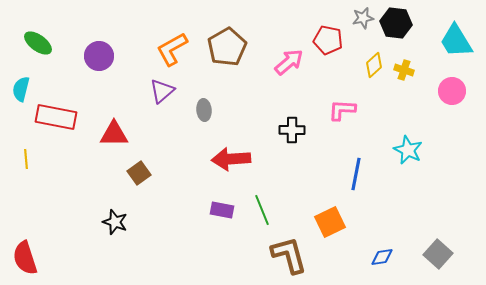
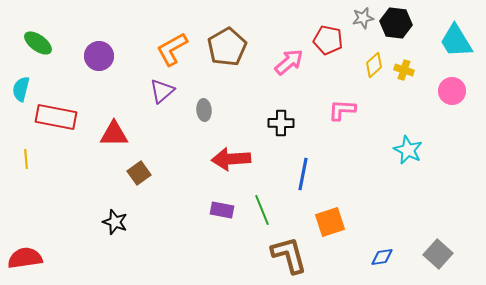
black cross: moved 11 px left, 7 px up
blue line: moved 53 px left
orange square: rotated 8 degrees clockwise
red semicircle: rotated 100 degrees clockwise
